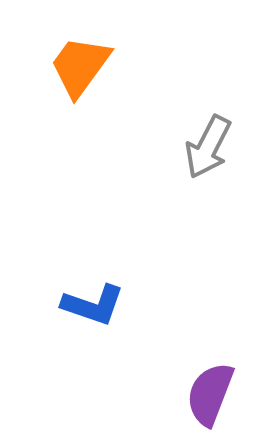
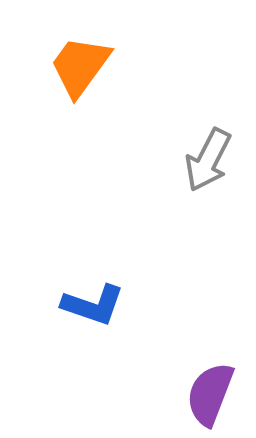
gray arrow: moved 13 px down
